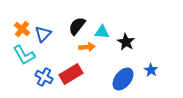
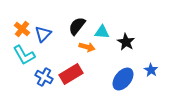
orange arrow: rotated 21 degrees clockwise
